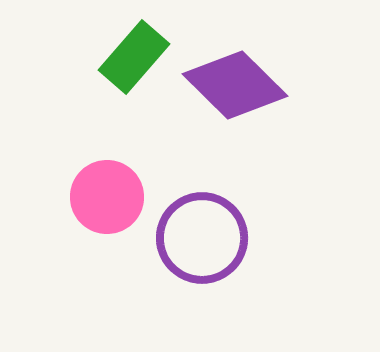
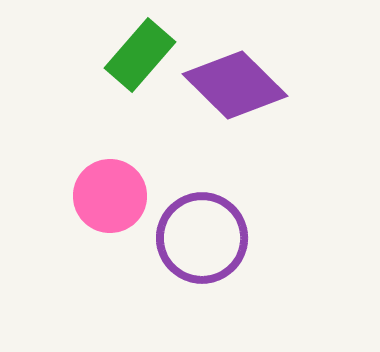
green rectangle: moved 6 px right, 2 px up
pink circle: moved 3 px right, 1 px up
